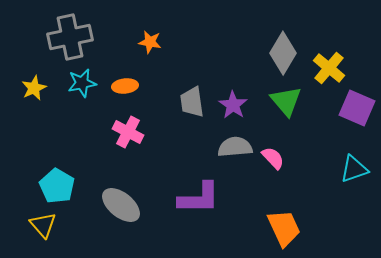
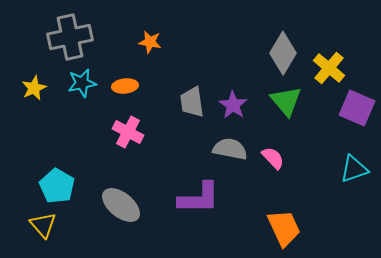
gray semicircle: moved 5 px left, 2 px down; rotated 16 degrees clockwise
